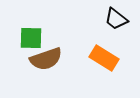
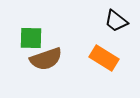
black trapezoid: moved 2 px down
